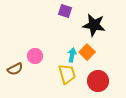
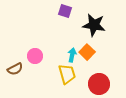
red circle: moved 1 px right, 3 px down
